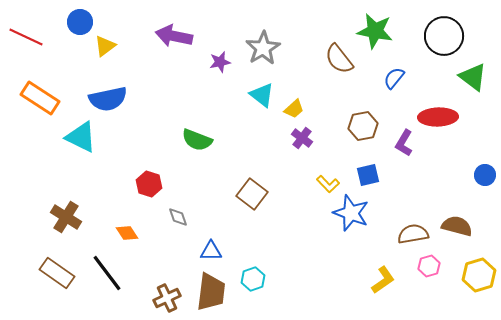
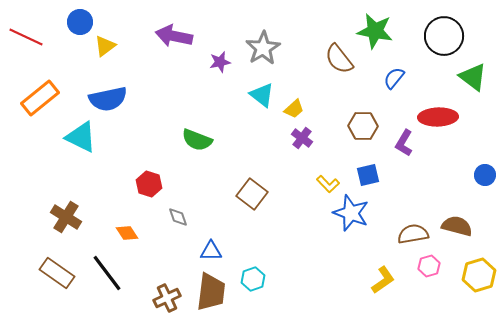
orange rectangle at (40, 98): rotated 72 degrees counterclockwise
brown hexagon at (363, 126): rotated 12 degrees clockwise
